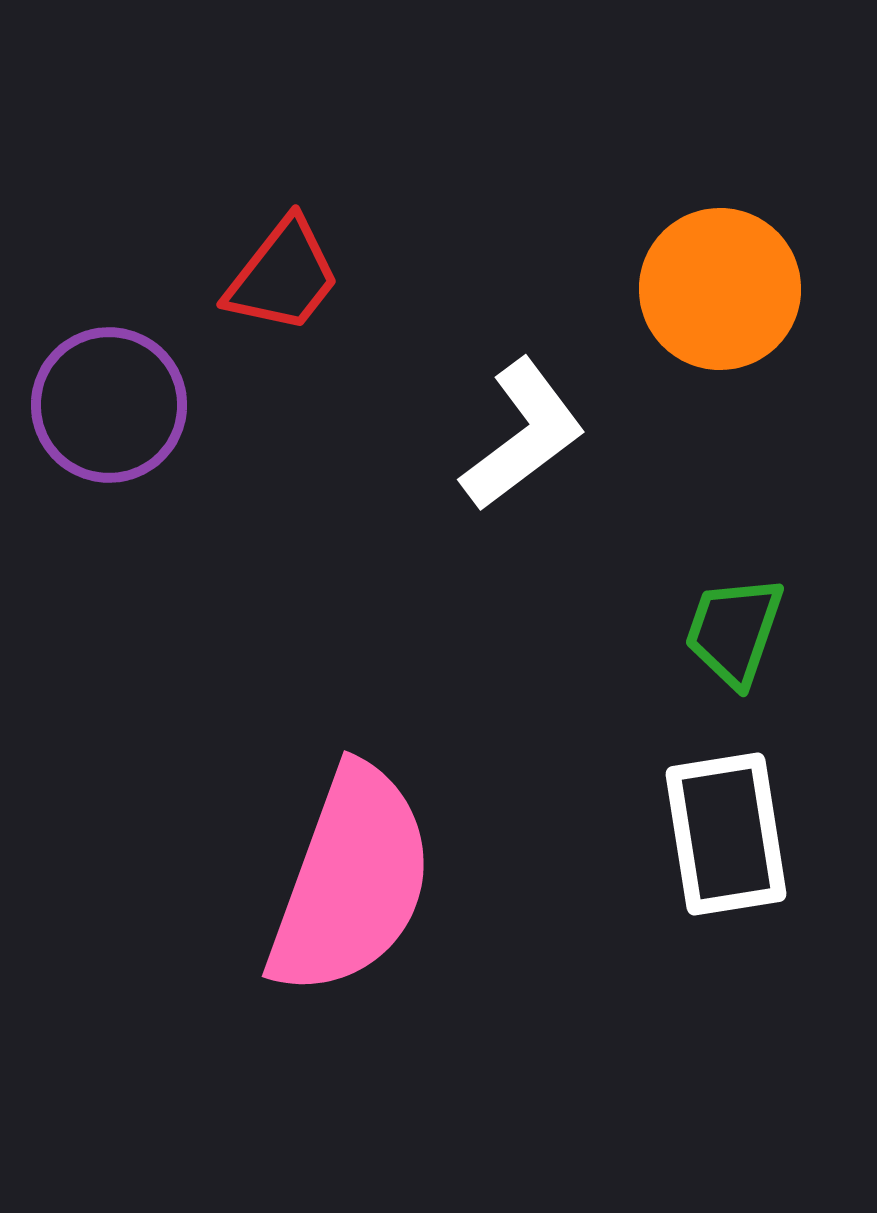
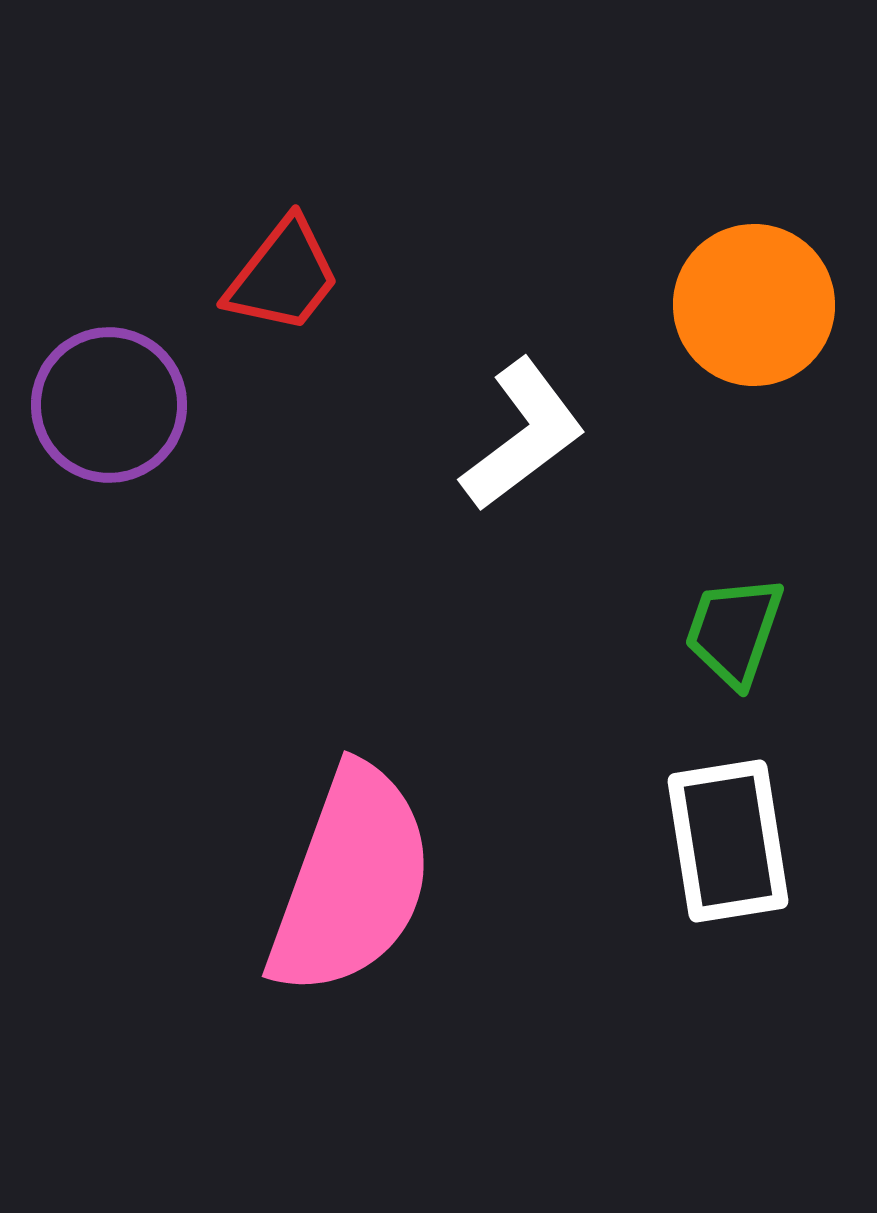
orange circle: moved 34 px right, 16 px down
white rectangle: moved 2 px right, 7 px down
